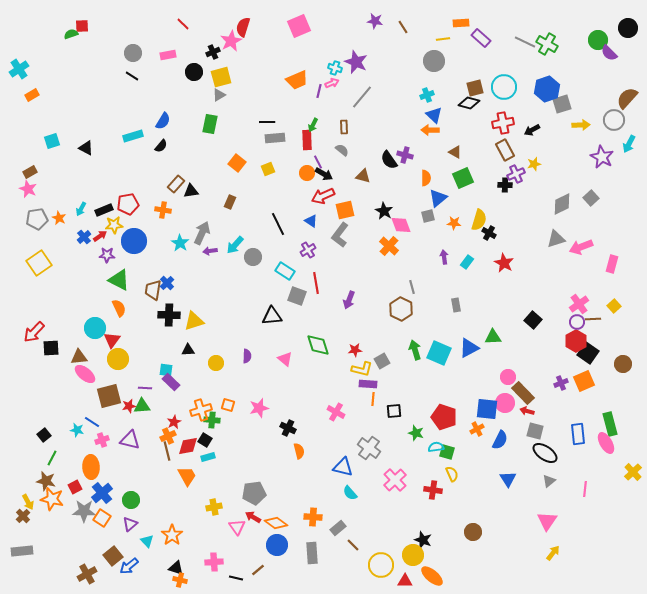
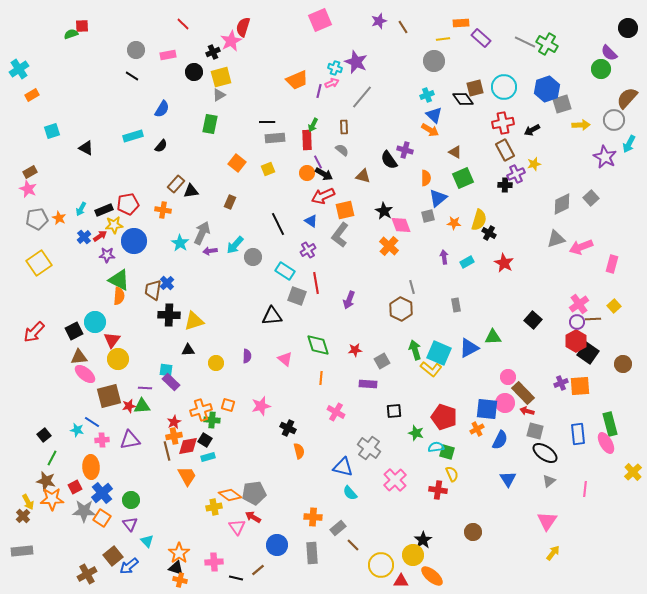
purple star at (375, 21): moved 4 px right; rotated 28 degrees counterclockwise
pink square at (299, 26): moved 21 px right, 6 px up
green circle at (598, 40): moved 3 px right, 29 px down
gray circle at (133, 53): moved 3 px right, 3 px up
black diamond at (469, 103): moved 6 px left, 4 px up; rotated 40 degrees clockwise
blue semicircle at (163, 121): moved 1 px left, 12 px up
orange arrow at (430, 130): rotated 150 degrees counterclockwise
cyan square at (52, 141): moved 10 px up
purple cross at (405, 155): moved 5 px up
purple star at (602, 157): moved 3 px right
cyan rectangle at (467, 262): rotated 24 degrees clockwise
orange semicircle at (119, 308): moved 12 px up; rotated 30 degrees clockwise
cyan circle at (95, 328): moved 6 px up
black square at (51, 348): moved 23 px right, 17 px up; rotated 24 degrees counterclockwise
yellow L-shape at (362, 369): moved 69 px right; rotated 25 degrees clockwise
orange square at (584, 381): moved 4 px left, 5 px down; rotated 20 degrees clockwise
orange line at (373, 399): moved 52 px left, 21 px up
pink star at (259, 408): moved 2 px right, 2 px up
orange cross at (168, 436): moved 6 px right; rotated 14 degrees clockwise
pink cross at (102, 440): rotated 16 degrees clockwise
purple triangle at (130, 440): rotated 25 degrees counterclockwise
red cross at (433, 490): moved 5 px right
orange star at (52, 499): rotated 15 degrees counterclockwise
orange diamond at (276, 523): moved 46 px left, 28 px up
purple triangle at (130, 524): rotated 28 degrees counterclockwise
orange star at (172, 535): moved 7 px right, 18 px down
black star at (423, 540): rotated 18 degrees clockwise
red triangle at (405, 581): moved 4 px left
